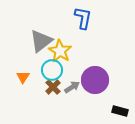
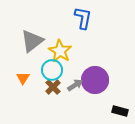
gray triangle: moved 9 px left
orange triangle: moved 1 px down
gray arrow: moved 3 px right, 2 px up
